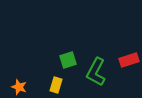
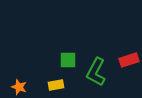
green square: rotated 18 degrees clockwise
yellow rectangle: rotated 63 degrees clockwise
